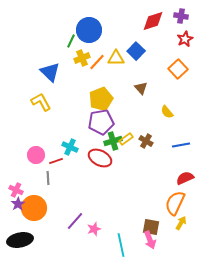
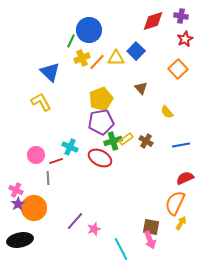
cyan line: moved 4 px down; rotated 15 degrees counterclockwise
